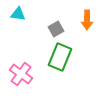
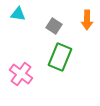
gray square: moved 2 px left, 3 px up; rotated 28 degrees counterclockwise
